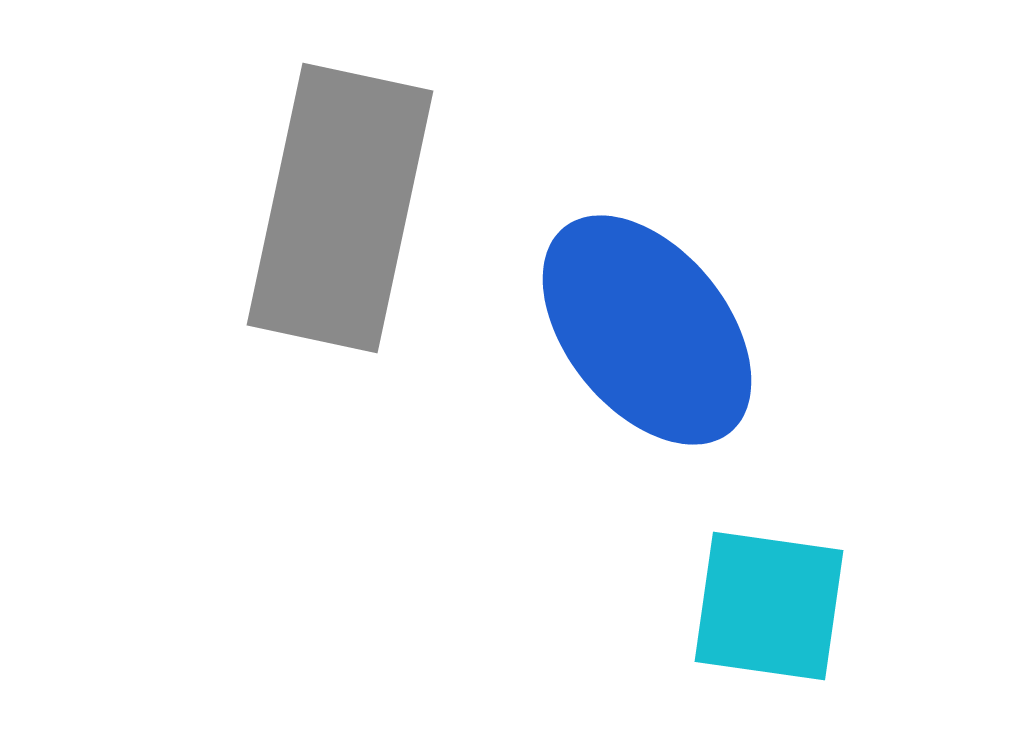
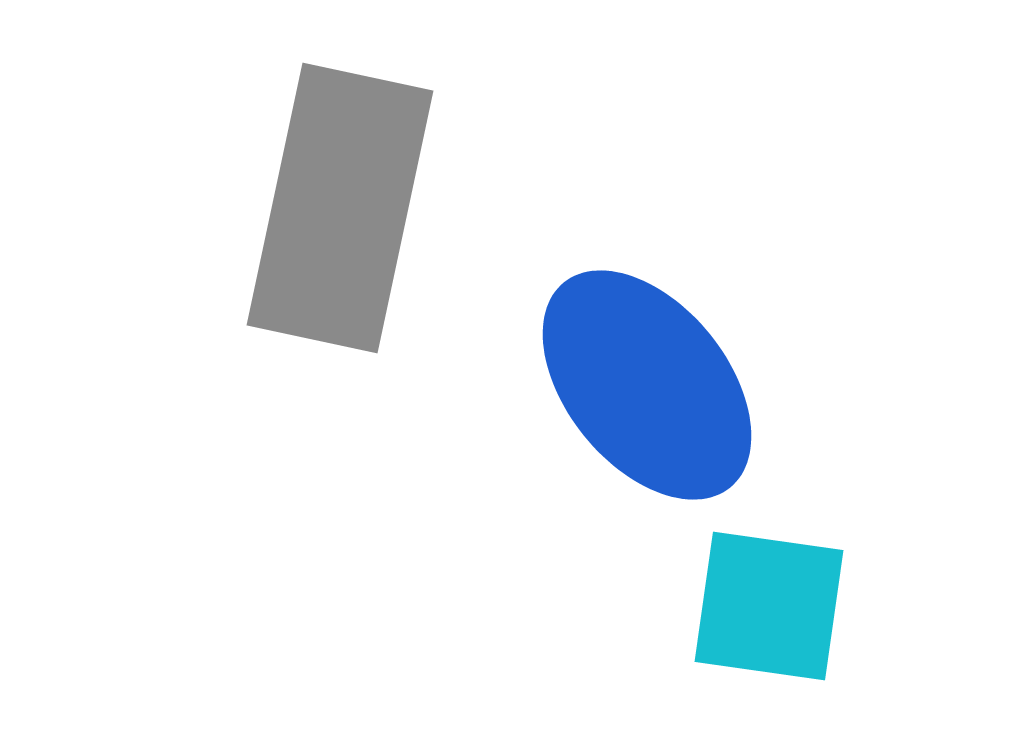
blue ellipse: moved 55 px down
